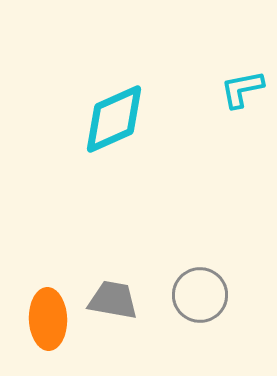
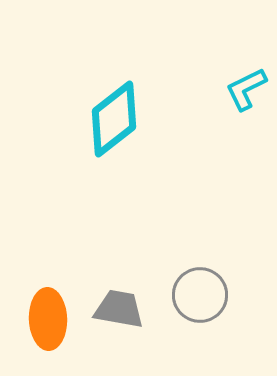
cyan L-shape: moved 4 px right; rotated 15 degrees counterclockwise
cyan diamond: rotated 14 degrees counterclockwise
gray trapezoid: moved 6 px right, 9 px down
